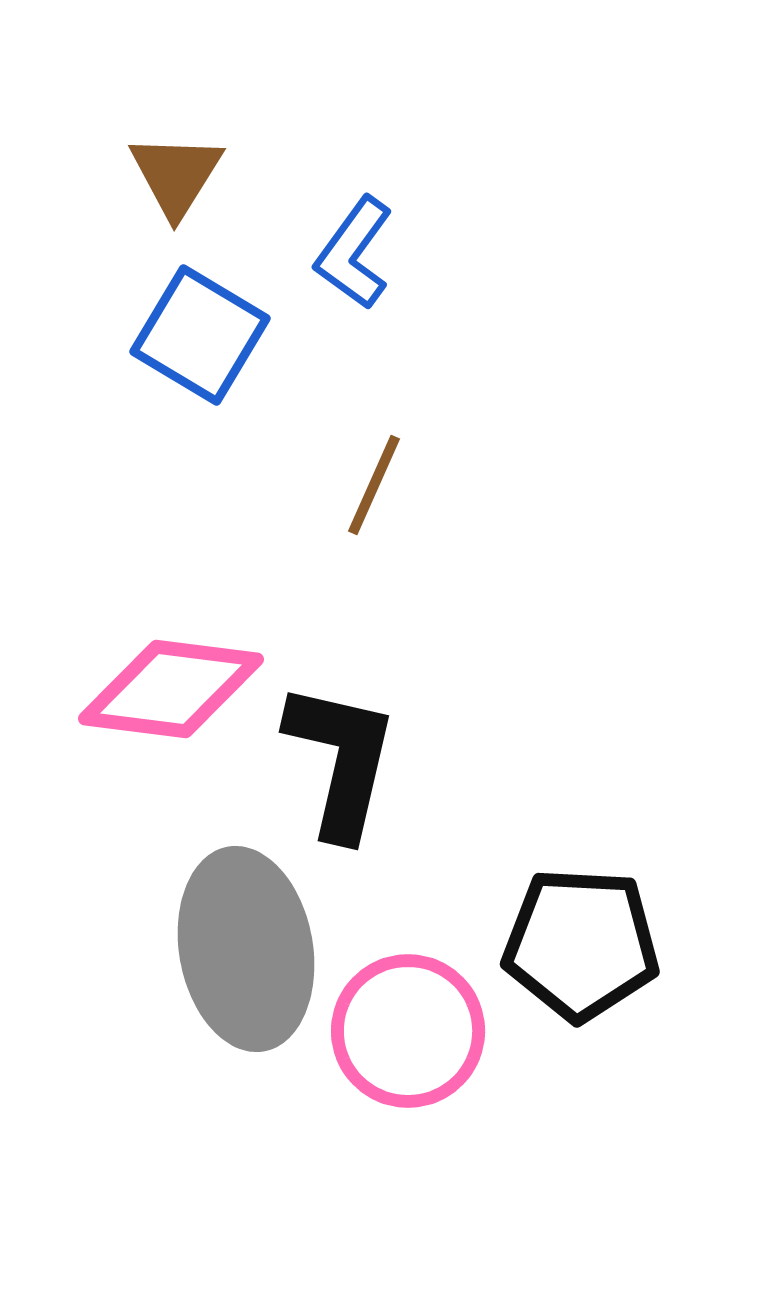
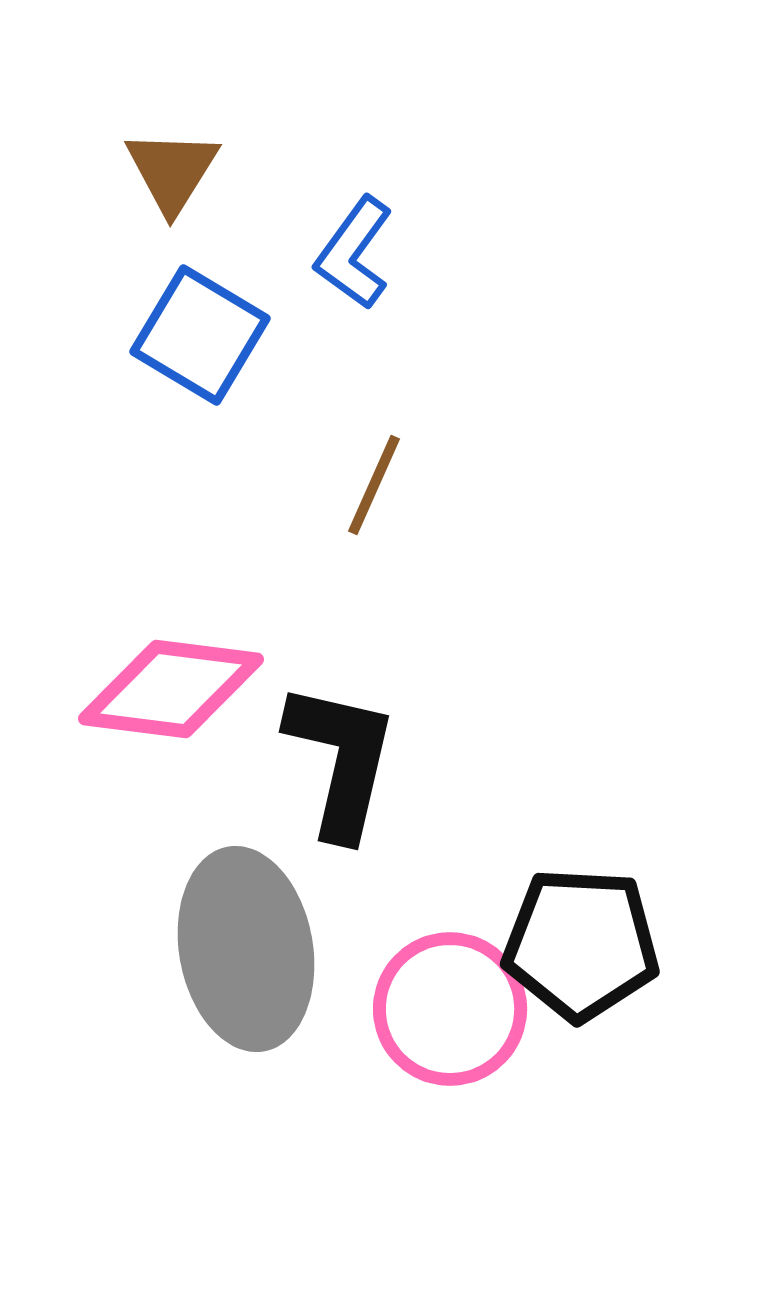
brown triangle: moved 4 px left, 4 px up
pink circle: moved 42 px right, 22 px up
